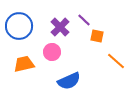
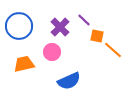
orange line: moved 3 px left, 11 px up
